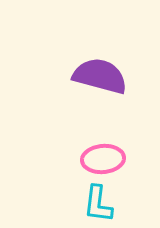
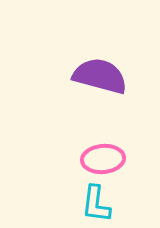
cyan L-shape: moved 2 px left
